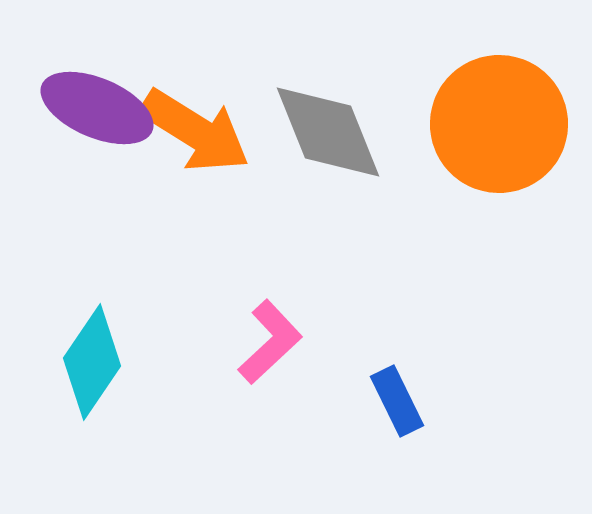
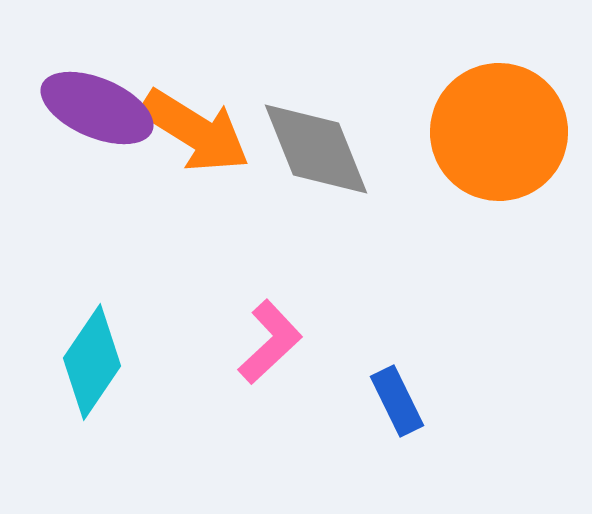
orange circle: moved 8 px down
gray diamond: moved 12 px left, 17 px down
